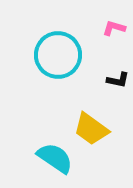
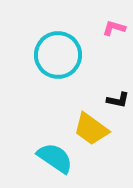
black L-shape: moved 20 px down
